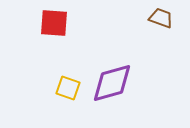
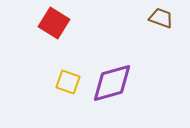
red square: rotated 28 degrees clockwise
yellow square: moved 6 px up
